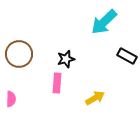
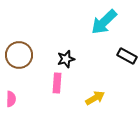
brown circle: moved 1 px down
